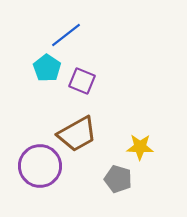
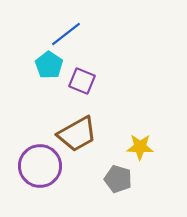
blue line: moved 1 px up
cyan pentagon: moved 2 px right, 3 px up
